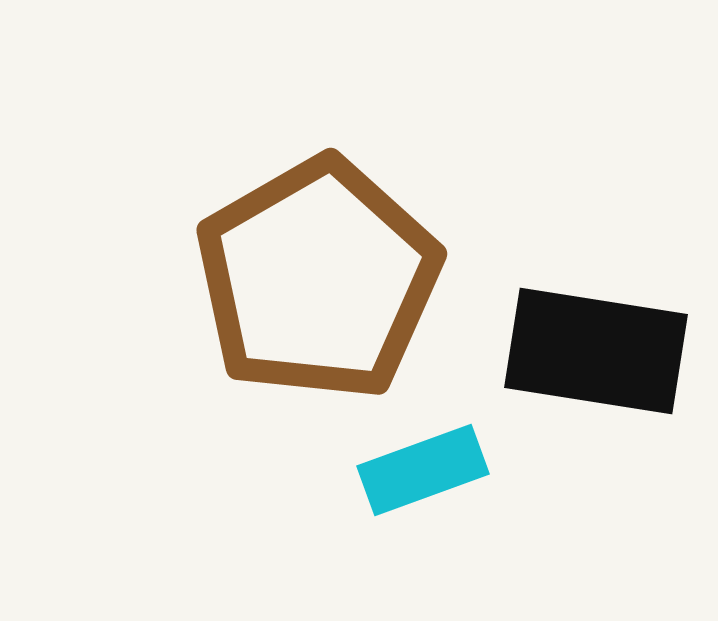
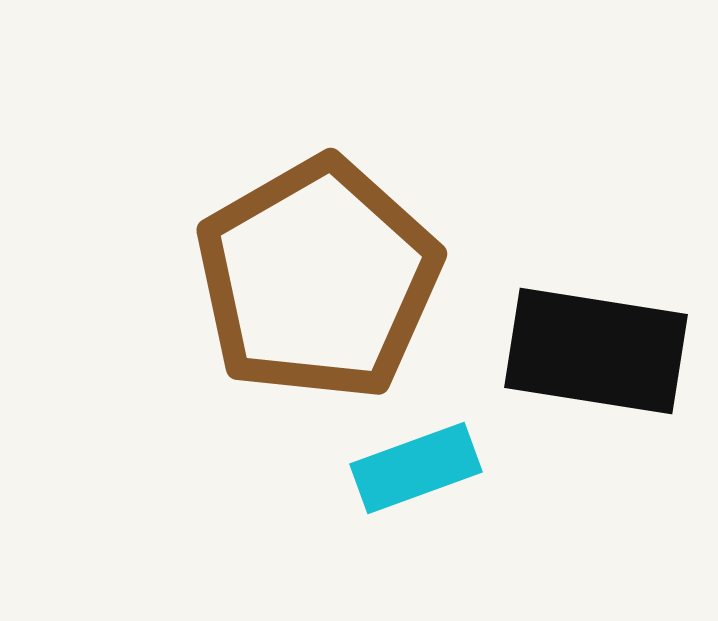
cyan rectangle: moved 7 px left, 2 px up
